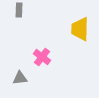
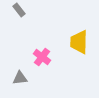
gray rectangle: rotated 40 degrees counterclockwise
yellow trapezoid: moved 1 px left, 13 px down
